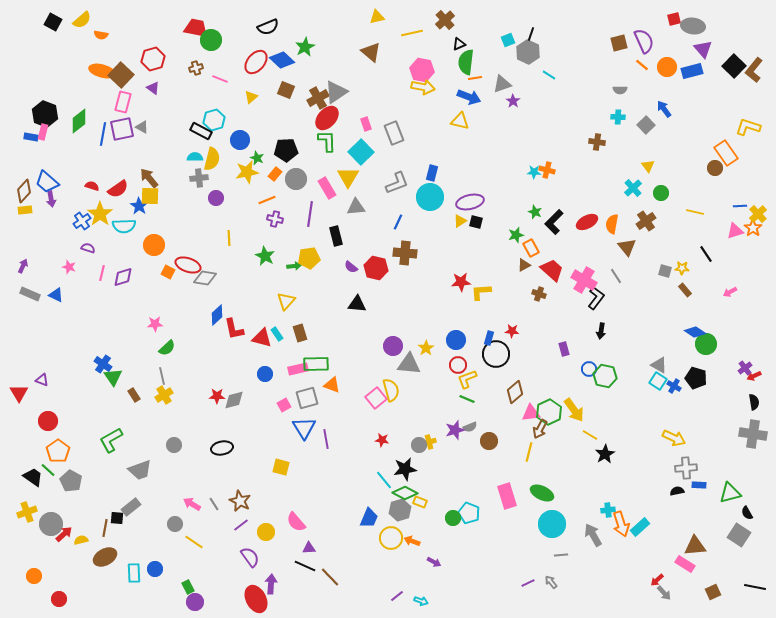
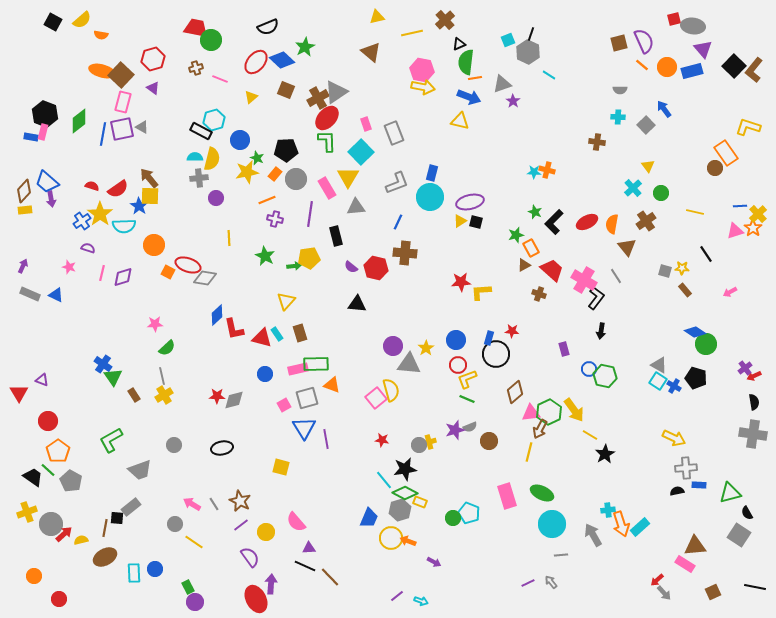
orange arrow at (412, 541): moved 4 px left
